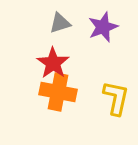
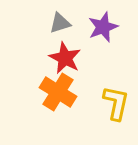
red star: moved 12 px right, 5 px up; rotated 8 degrees counterclockwise
orange cross: rotated 21 degrees clockwise
yellow L-shape: moved 5 px down
